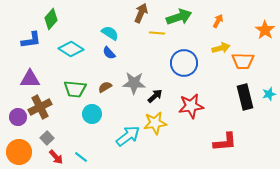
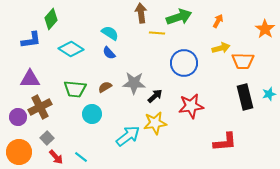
brown arrow: rotated 30 degrees counterclockwise
orange star: moved 1 px up
